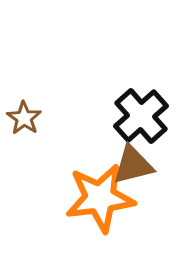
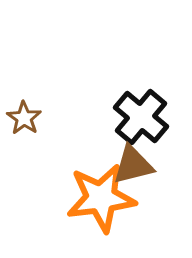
black cross: moved 1 px down; rotated 8 degrees counterclockwise
orange star: moved 1 px right
